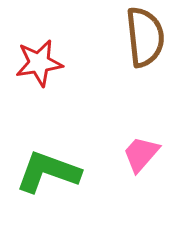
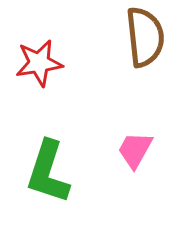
pink trapezoid: moved 6 px left, 4 px up; rotated 12 degrees counterclockwise
green L-shape: rotated 92 degrees counterclockwise
